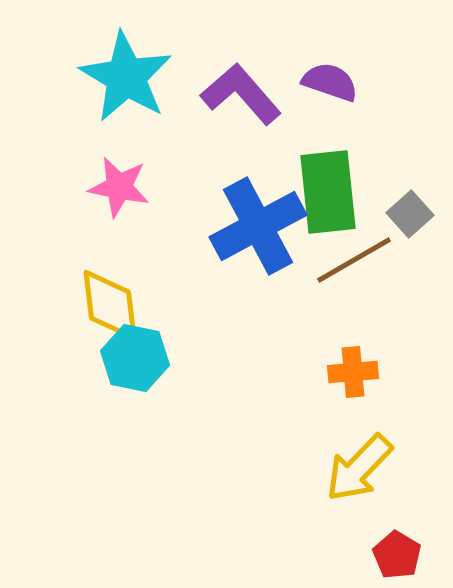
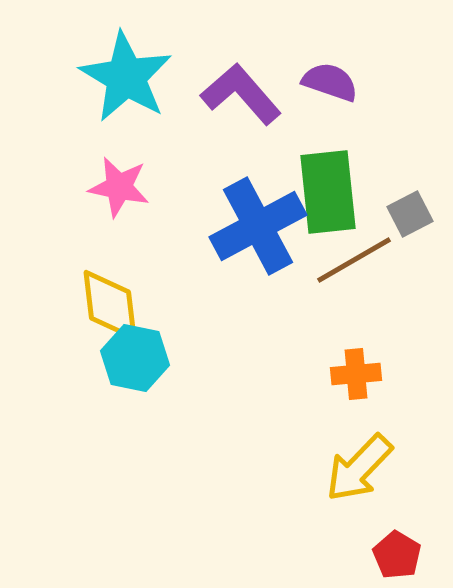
gray square: rotated 15 degrees clockwise
orange cross: moved 3 px right, 2 px down
